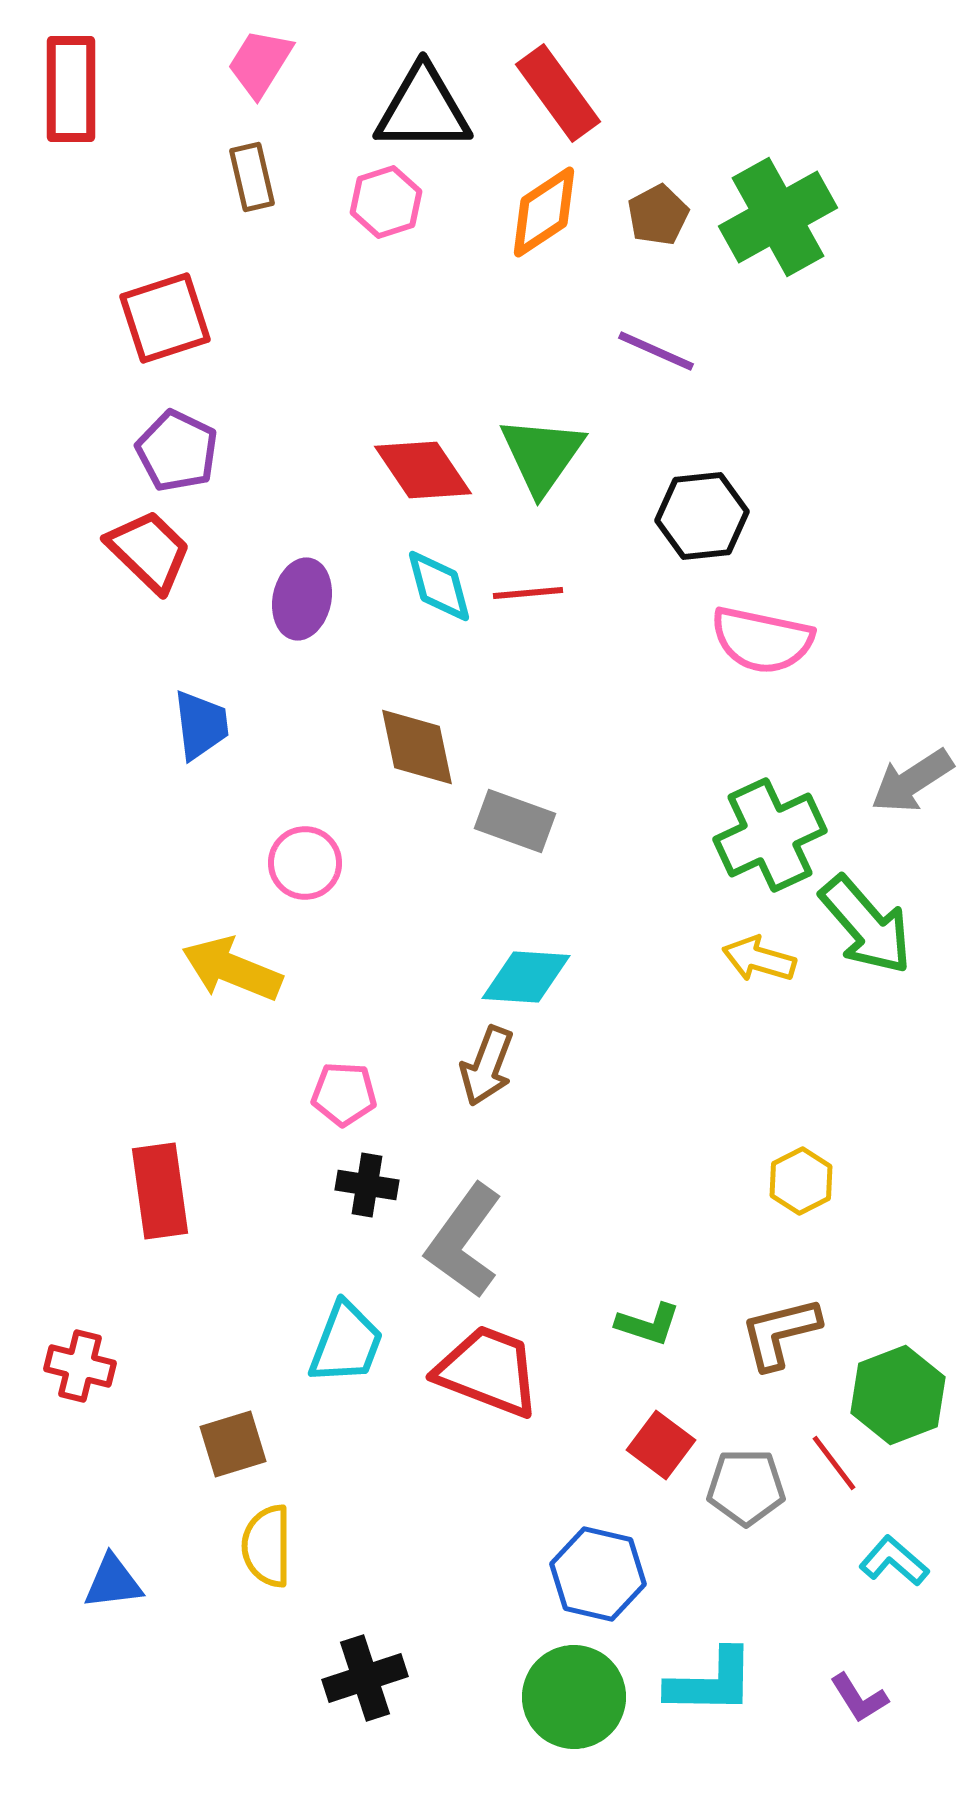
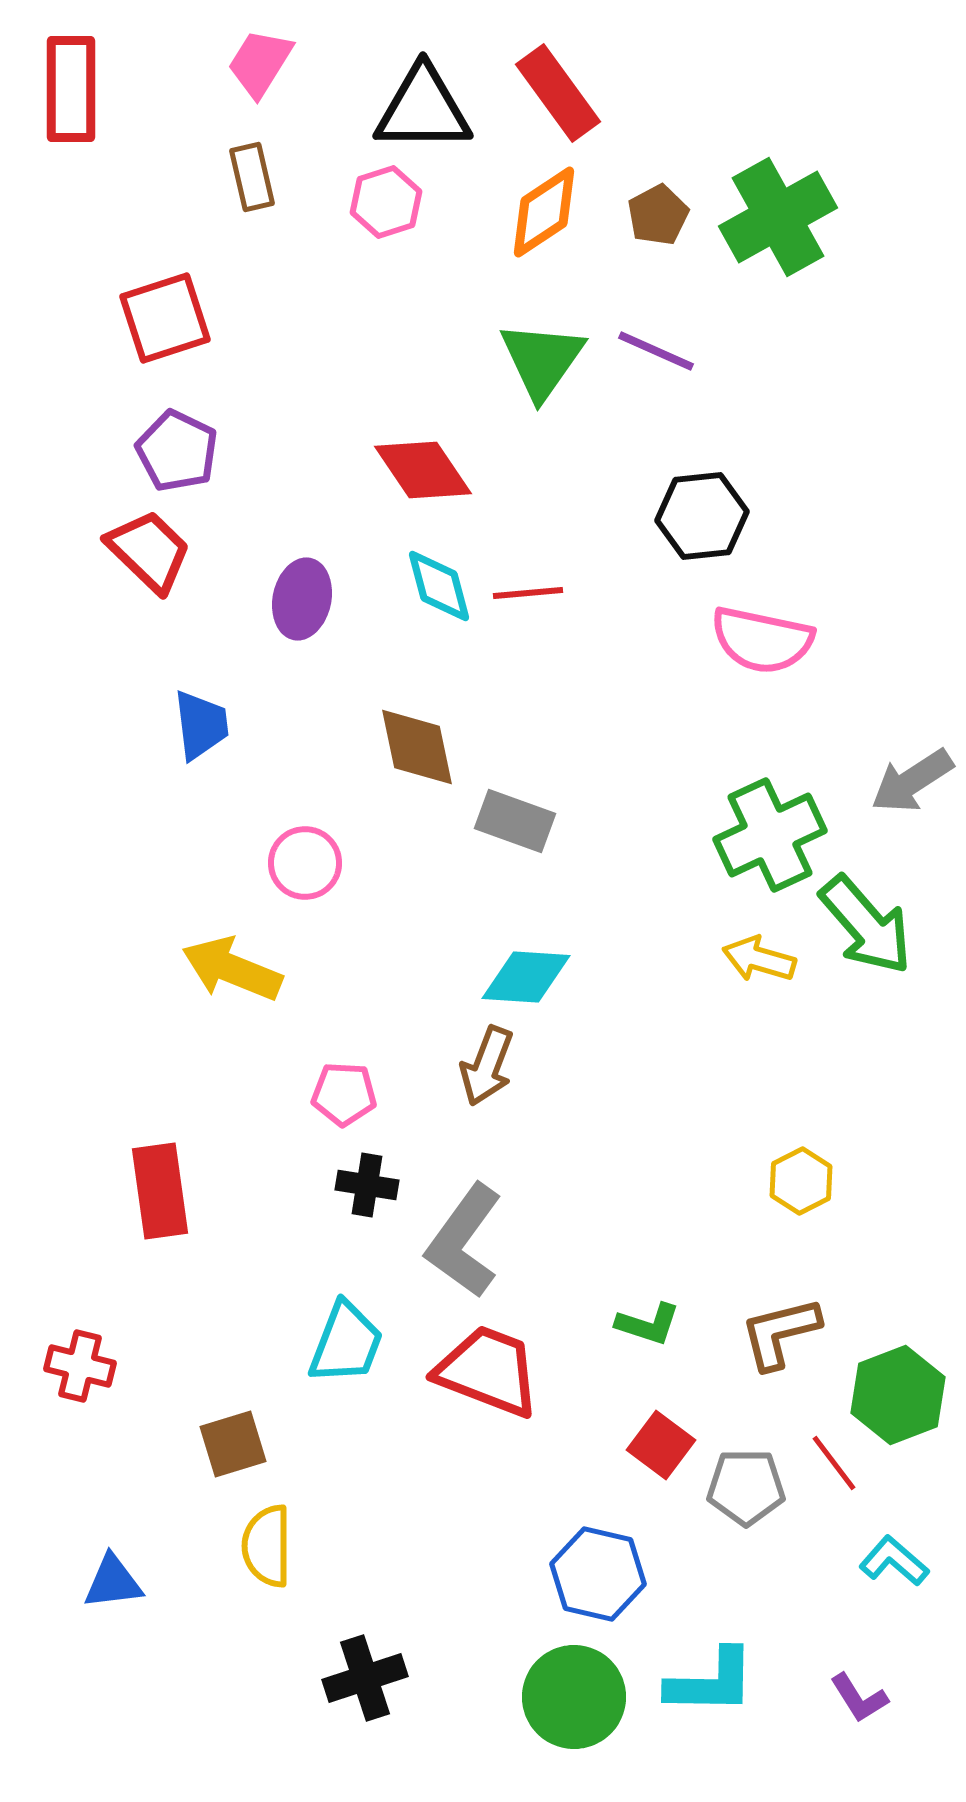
green triangle at (542, 455): moved 95 px up
